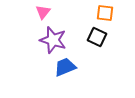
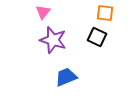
blue trapezoid: moved 1 px right, 10 px down
